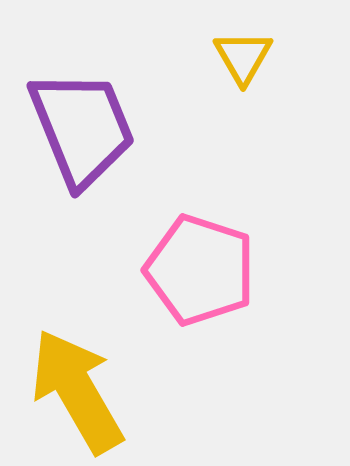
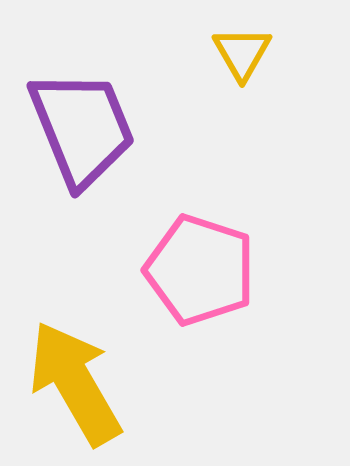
yellow triangle: moved 1 px left, 4 px up
yellow arrow: moved 2 px left, 8 px up
